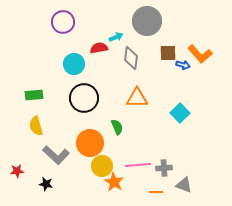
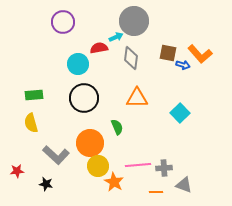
gray circle: moved 13 px left
brown square: rotated 12 degrees clockwise
cyan circle: moved 4 px right
yellow semicircle: moved 5 px left, 3 px up
yellow circle: moved 4 px left
